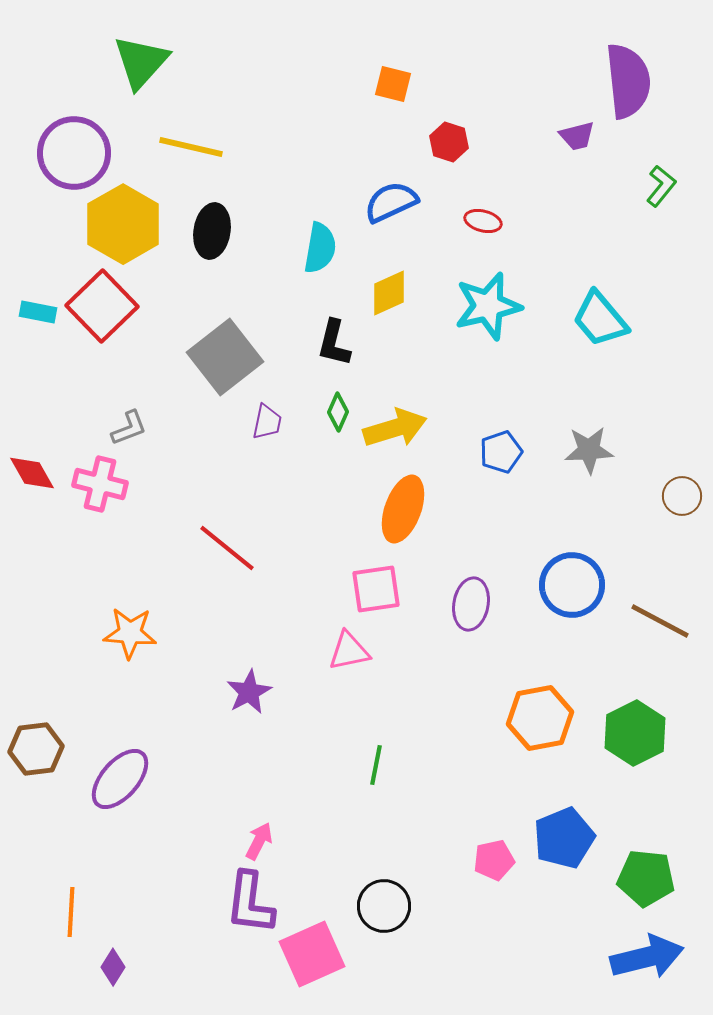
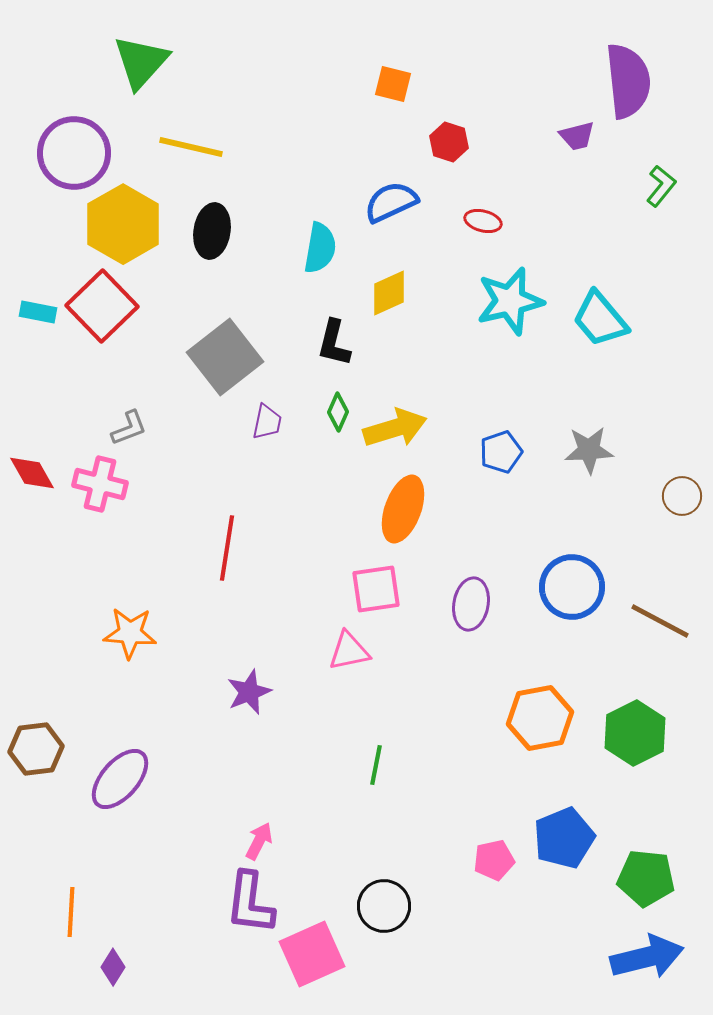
cyan star at (488, 306): moved 22 px right, 5 px up
red line at (227, 548): rotated 60 degrees clockwise
blue circle at (572, 585): moved 2 px down
purple star at (249, 692): rotated 6 degrees clockwise
